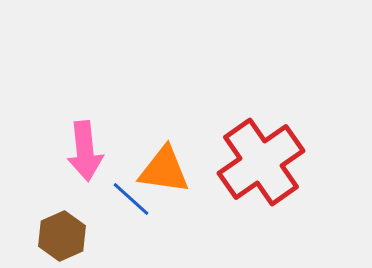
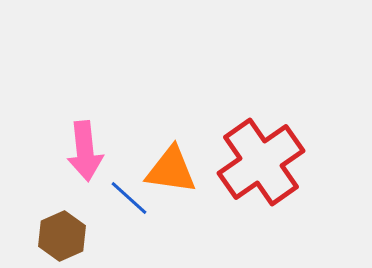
orange triangle: moved 7 px right
blue line: moved 2 px left, 1 px up
